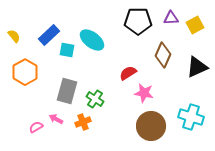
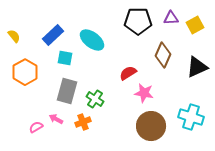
blue rectangle: moved 4 px right
cyan square: moved 2 px left, 8 px down
